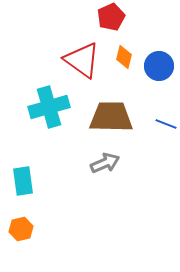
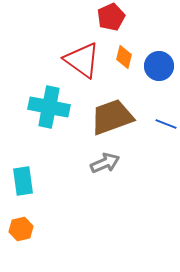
cyan cross: rotated 27 degrees clockwise
brown trapezoid: moved 1 px right; rotated 21 degrees counterclockwise
